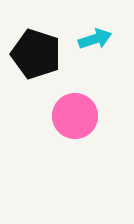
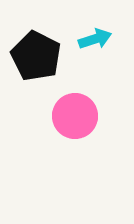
black pentagon: moved 2 px down; rotated 9 degrees clockwise
